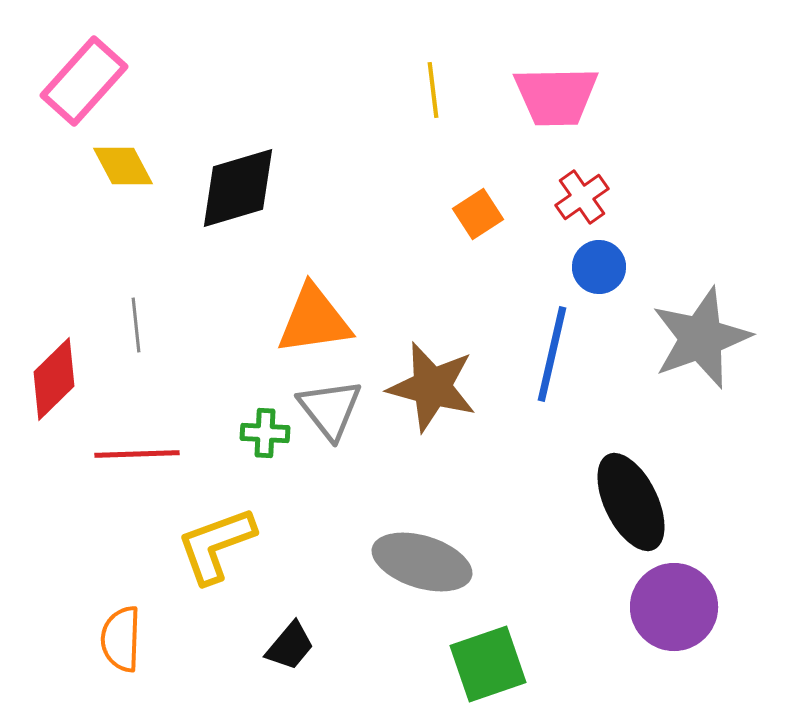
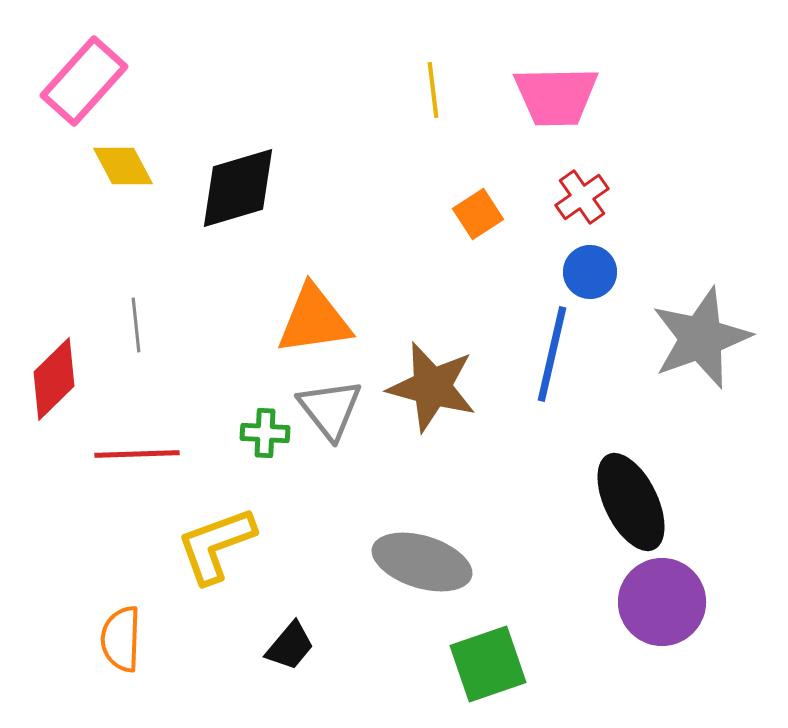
blue circle: moved 9 px left, 5 px down
purple circle: moved 12 px left, 5 px up
